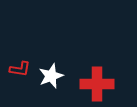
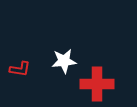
white star: moved 13 px right, 15 px up; rotated 15 degrees clockwise
